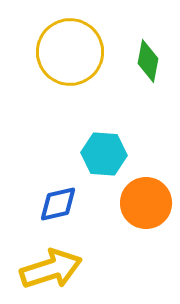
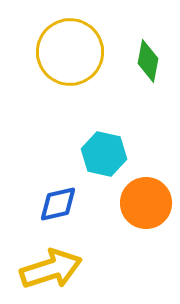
cyan hexagon: rotated 9 degrees clockwise
